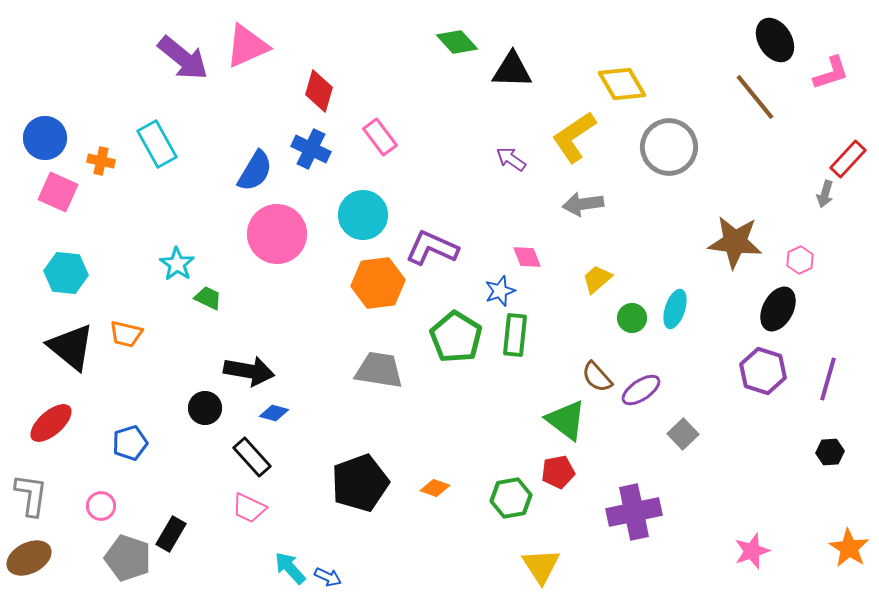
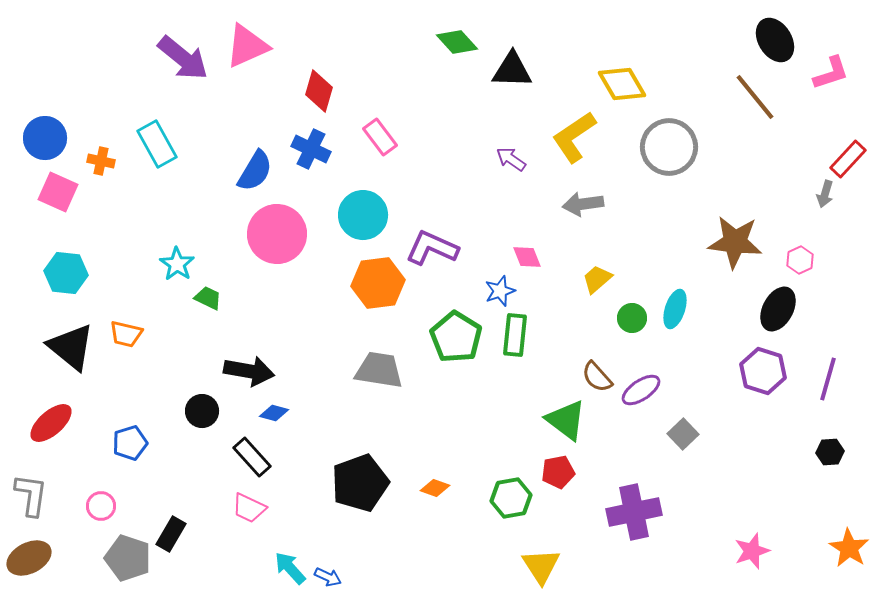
black circle at (205, 408): moved 3 px left, 3 px down
